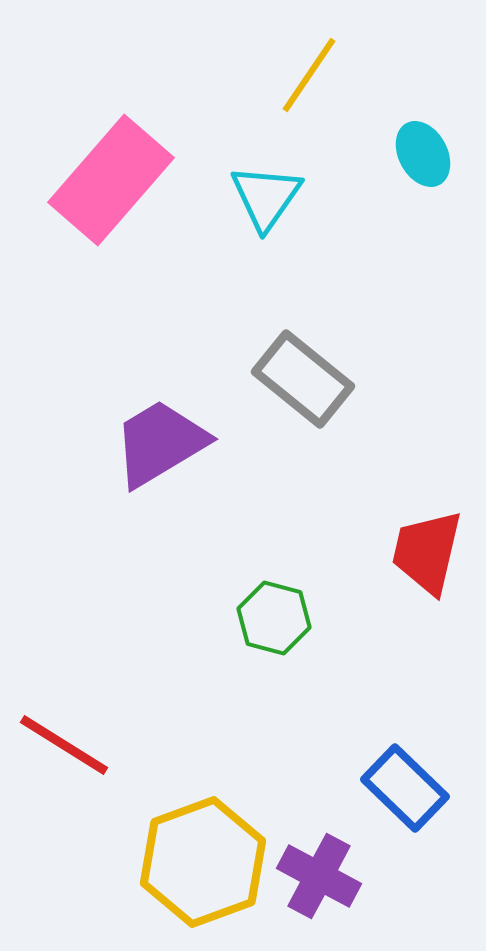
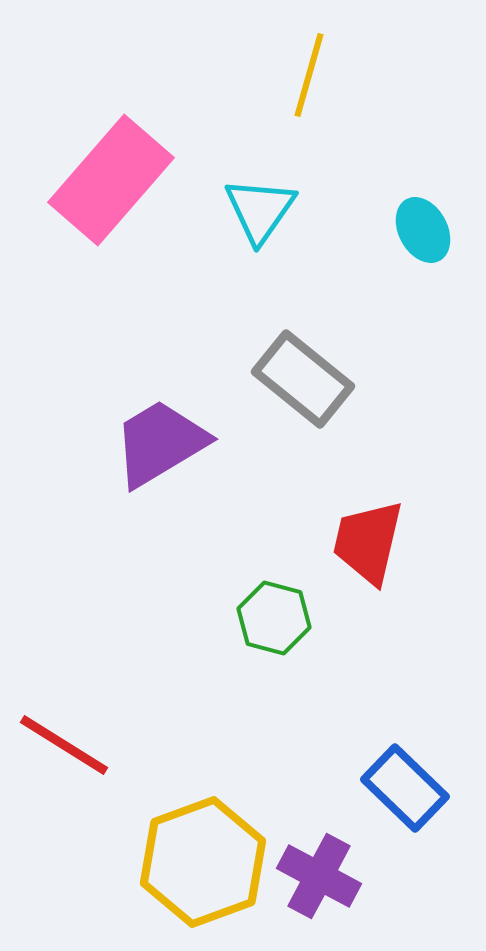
yellow line: rotated 18 degrees counterclockwise
cyan ellipse: moved 76 px down
cyan triangle: moved 6 px left, 13 px down
red trapezoid: moved 59 px left, 10 px up
